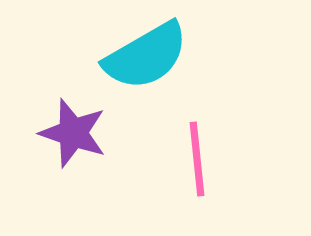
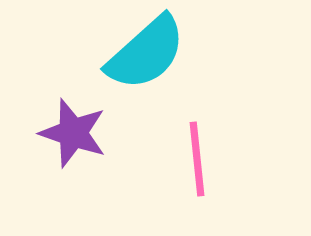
cyan semicircle: moved 3 px up; rotated 12 degrees counterclockwise
